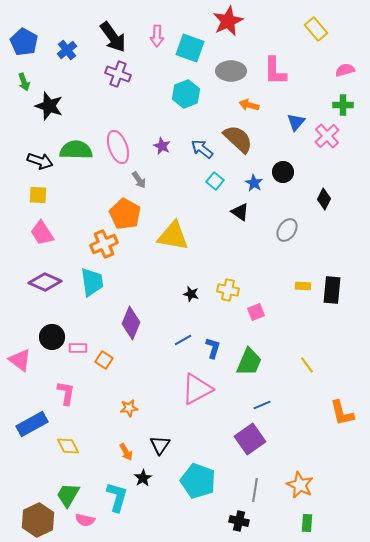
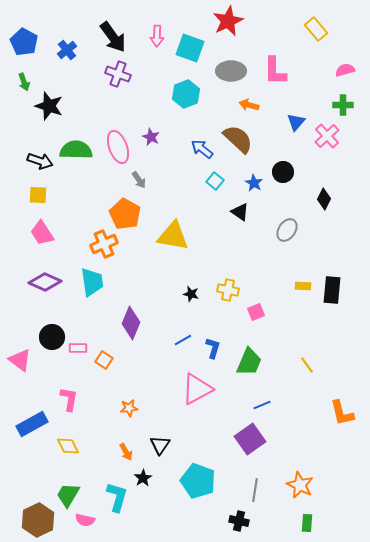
purple star at (162, 146): moved 11 px left, 9 px up
pink L-shape at (66, 393): moved 3 px right, 6 px down
